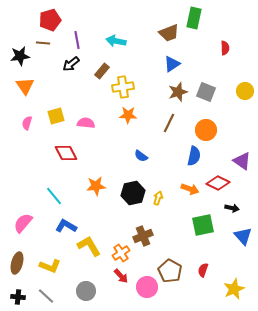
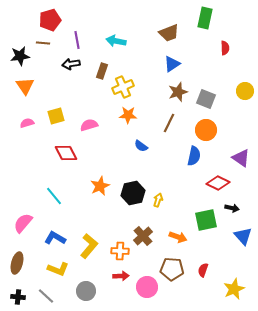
green rectangle at (194, 18): moved 11 px right
black arrow at (71, 64): rotated 30 degrees clockwise
brown rectangle at (102, 71): rotated 21 degrees counterclockwise
yellow cross at (123, 87): rotated 15 degrees counterclockwise
gray square at (206, 92): moved 7 px down
pink semicircle at (27, 123): rotated 56 degrees clockwise
pink semicircle at (86, 123): moved 3 px right, 2 px down; rotated 24 degrees counterclockwise
blue semicircle at (141, 156): moved 10 px up
purple triangle at (242, 161): moved 1 px left, 3 px up
orange star at (96, 186): moved 4 px right; rotated 18 degrees counterclockwise
orange arrow at (190, 189): moved 12 px left, 48 px down
yellow arrow at (158, 198): moved 2 px down
green square at (203, 225): moved 3 px right, 5 px up
blue L-shape at (66, 226): moved 11 px left, 12 px down
brown cross at (143, 236): rotated 18 degrees counterclockwise
yellow L-shape at (89, 246): rotated 70 degrees clockwise
orange cross at (121, 253): moved 1 px left, 2 px up; rotated 36 degrees clockwise
yellow L-shape at (50, 266): moved 8 px right, 3 px down
brown pentagon at (170, 271): moved 2 px right, 2 px up; rotated 25 degrees counterclockwise
red arrow at (121, 276): rotated 49 degrees counterclockwise
